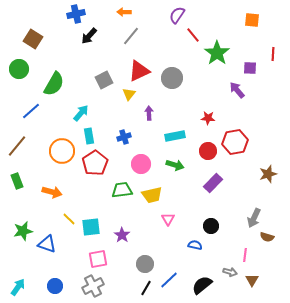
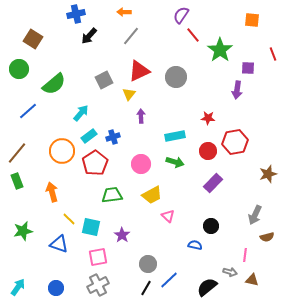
purple semicircle at (177, 15): moved 4 px right
green star at (217, 53): moved 3 px right, 3 px up
red line at (273, 54): rotated 24 degrees counterclockwise
purple square at (250, 68): moved 2 px left
gray circle at (172, 78): moved 4 px right, 1 px up
green semicircle at (54, 84): rotated 20 degrees clockwise
purple arrow at (237, 90): rotated 132 degrees counterclockwise
blue line at (31, 111): moved 3 px left
purple arrow at (149, 113): moved 8 px left, 3 px down
cyan rectangle at (89, 136): rotated 63 degrees clockwise
blue cross at (124, 137): moved 11 px left
brown line at (17, 146): moved 7 px down
green arrow at (175, 165): moved 3 px up
green trapezoid at (122, 190): moved 10 px left, 5 px down
orange arrow at (52, 192): rotated 120 degrees counterclockwise
yellow trapezoid at (152, 195): rotated 15 degrees counterclockwise
gray arrow at (254, 218): moved 1 px right, 3 px up
pink triangle at (168, 219): moved 3 px up; rotated 16 degrees counterclockwise
cyan square at (91, 227): rotated 18 degrees clockwise
brown semicircle at (267, 237): rotated 32 degrees counterclockwise
blue triangle at (47, 244): moved 12 px right
pink square at (98, 259): moved 2 px up
gray circle at (145, 264): moved 3 px right
brown triangle at (252, 280): rotated 48 degrees counterclockwise
black semicircle at (202, 285): moved 5 px right, 2 px down
blue circle at (55, 286): moved 1 px right, 2 px down
gray cross at (93, 286): moved 5 px right, 1 px up
